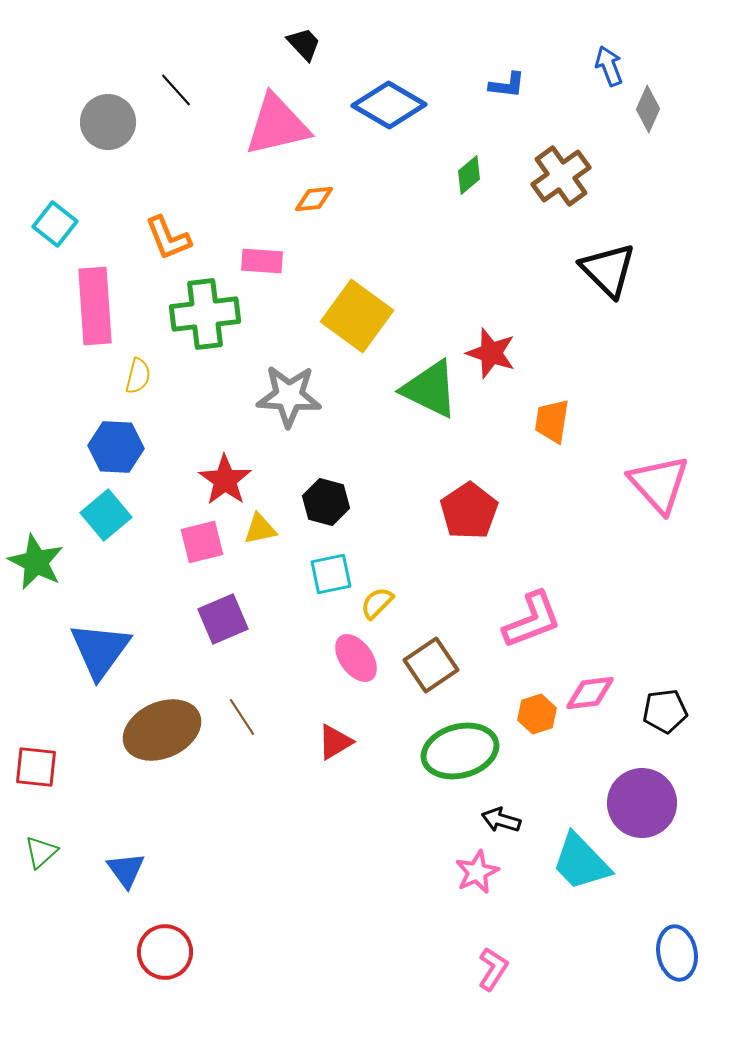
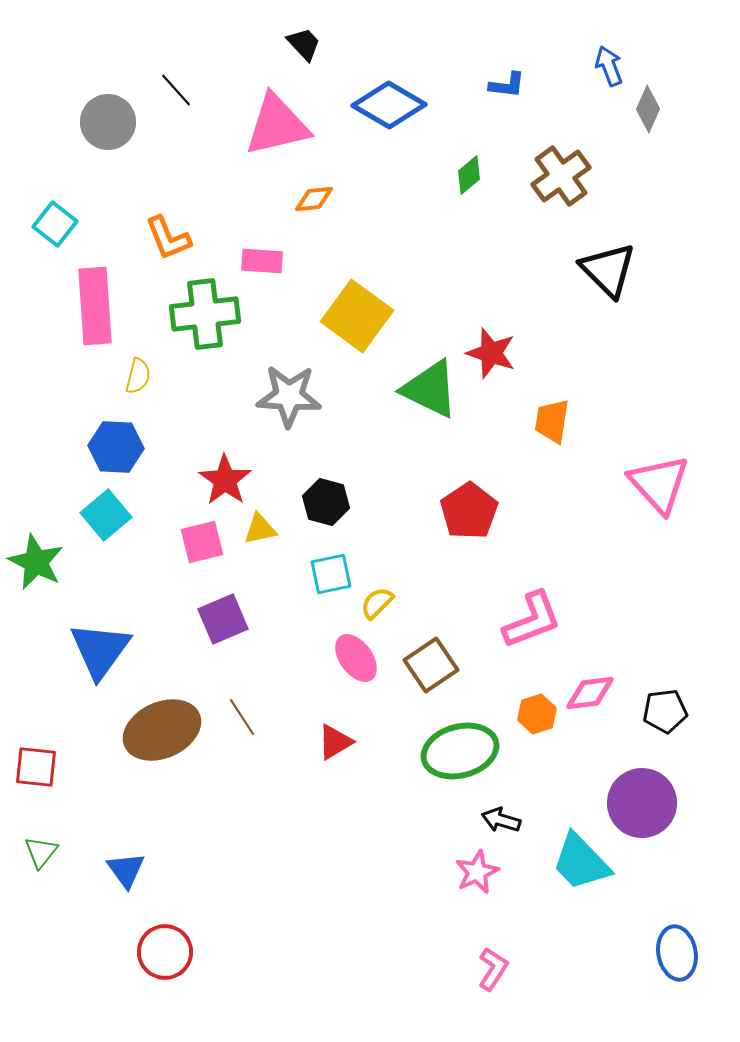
green triangle at (41, 852): rotated 9 degrees counterclockwise
